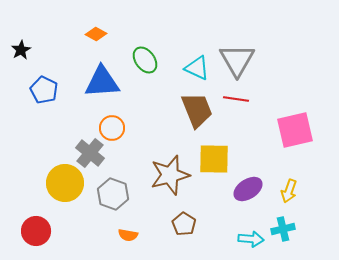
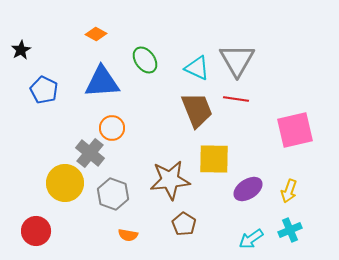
brown star: moved 5 px down; rotated 9 degrees clockwise
cyan cross: moved 7 px right, 1 px down; rotated 10 degrees counterclockwise
cyan arrow: rotated 140 degrees clockwise
